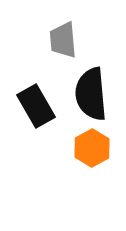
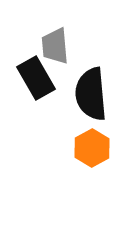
gray trapezoid: moved 8 px left, 6 px down
black rectangle: moved 28 px up
